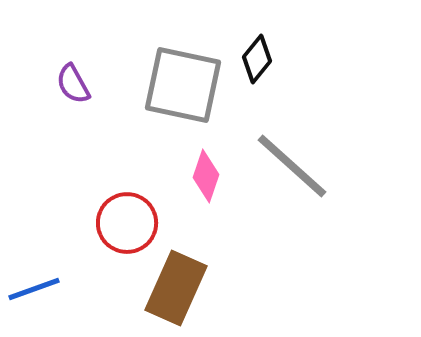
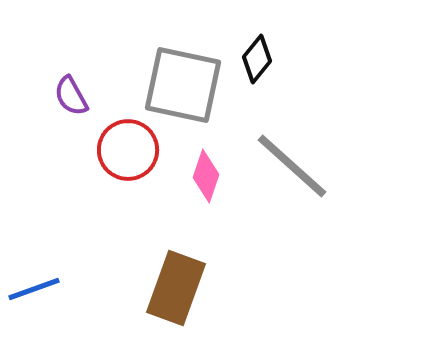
purple semicircle: moved 2 px left, 12 px down
red circle: moved 1 px right, 73 px up
brown rectangle: rotated 4 degrees counterclockwise
